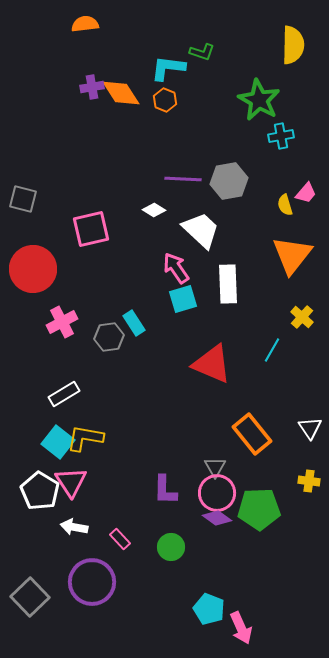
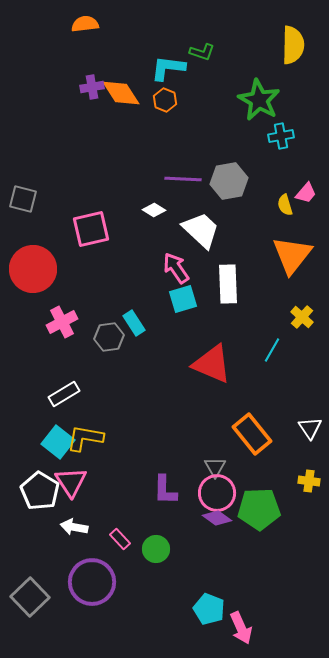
green circle at (171, 547): moved 15 px left, 2 px down
